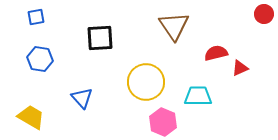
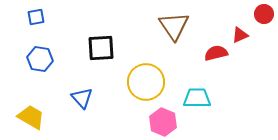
black square: moved 1 px right, 10 px down
red triangle: moved 33 px up
cyan trapezoid: moved 1 px left, 2 px down
